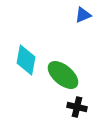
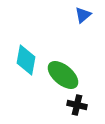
blue triangle: rotated 18 degrees counterclockwise
black cross: moved 2 px up
